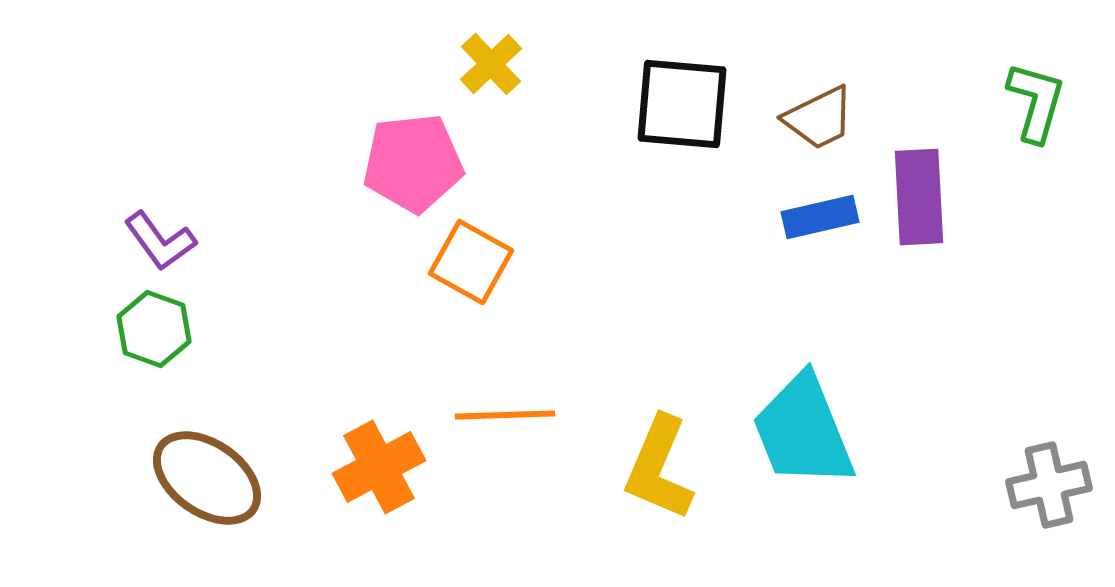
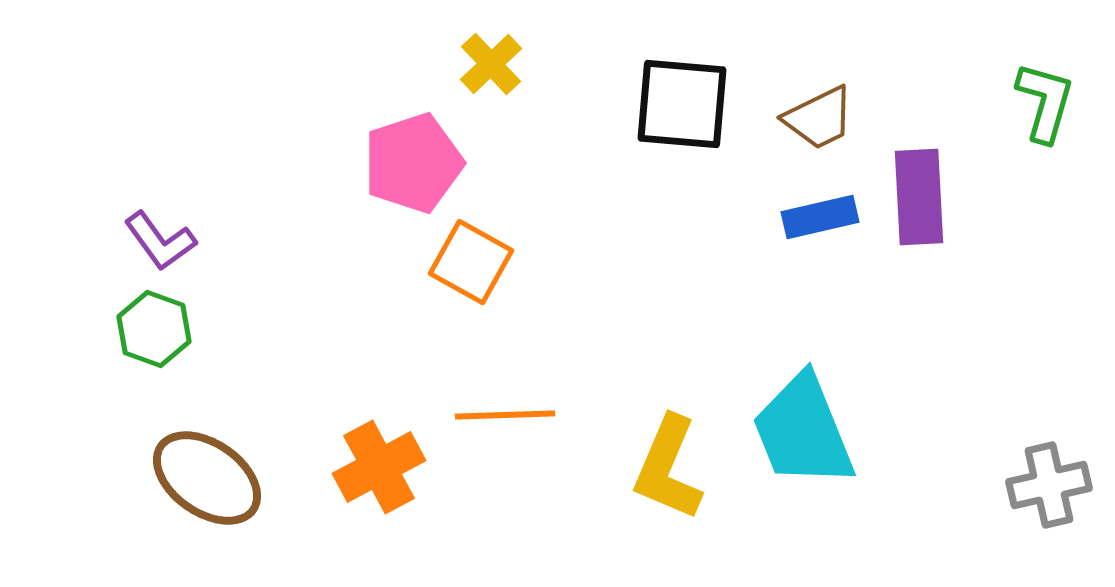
green L-shape: moved 9 px right
pink pentagon: rotated 12 degrees counterclockwise
yellow L-shape: moved 9 px right
